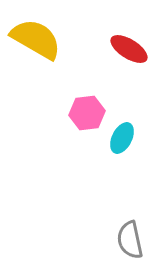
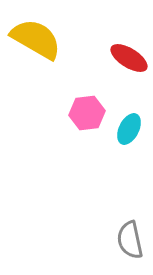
red ellipse: moved 9 px down
cyan ellipse: moved 7 px right, 9 px up
